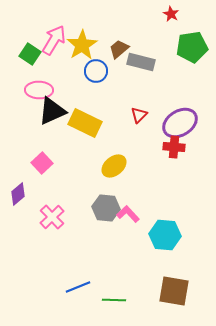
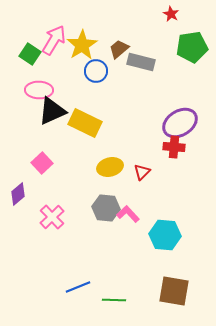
red triangle: moved 3 px right, 57 px down
yellow ellipse: moved 4 px left, 1 px down; rotated 25 degrees clockwise
